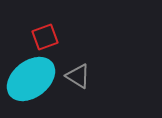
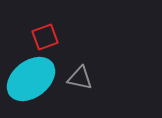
gray triangle: moved 2 px right, 2 px down; rotated 20 degrees counterclockwise
